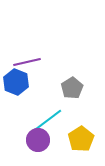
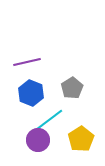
blue hexagon: moved 15 px right, 11 px down
cyan line: moved 1 px right
